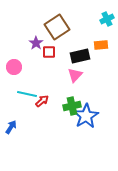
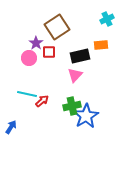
pink circle: moved 15 px right, 9 px up
